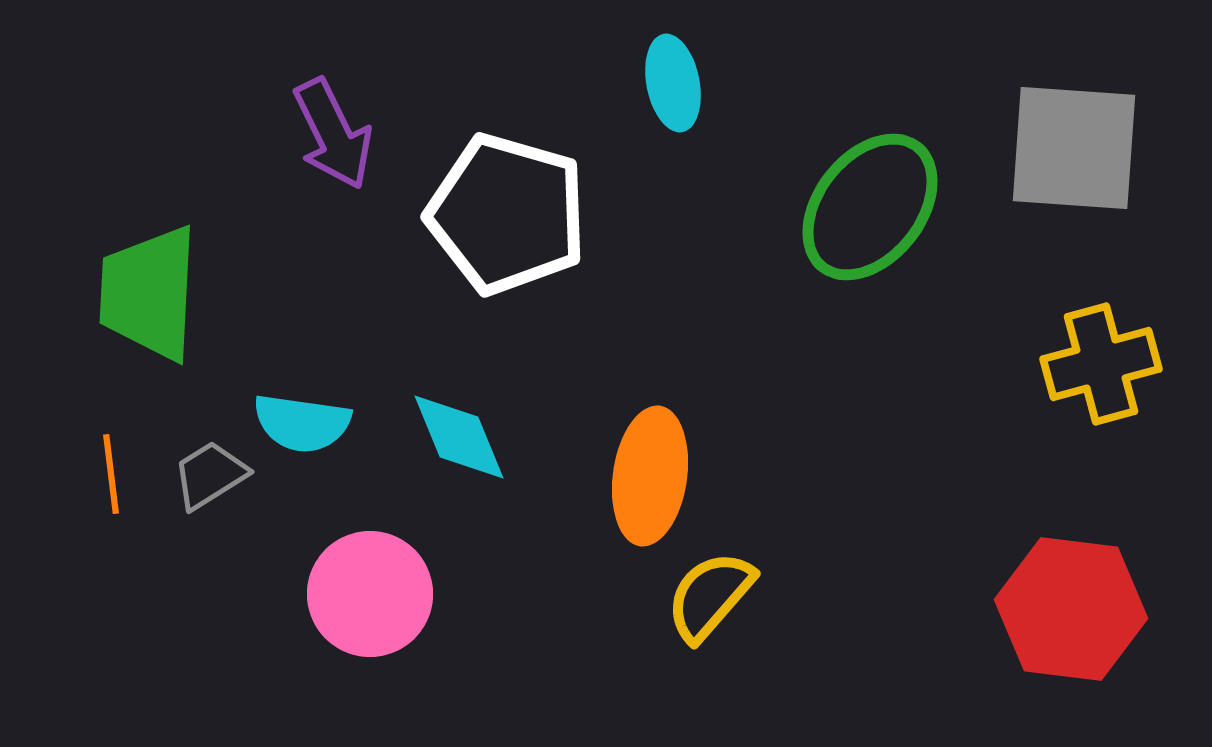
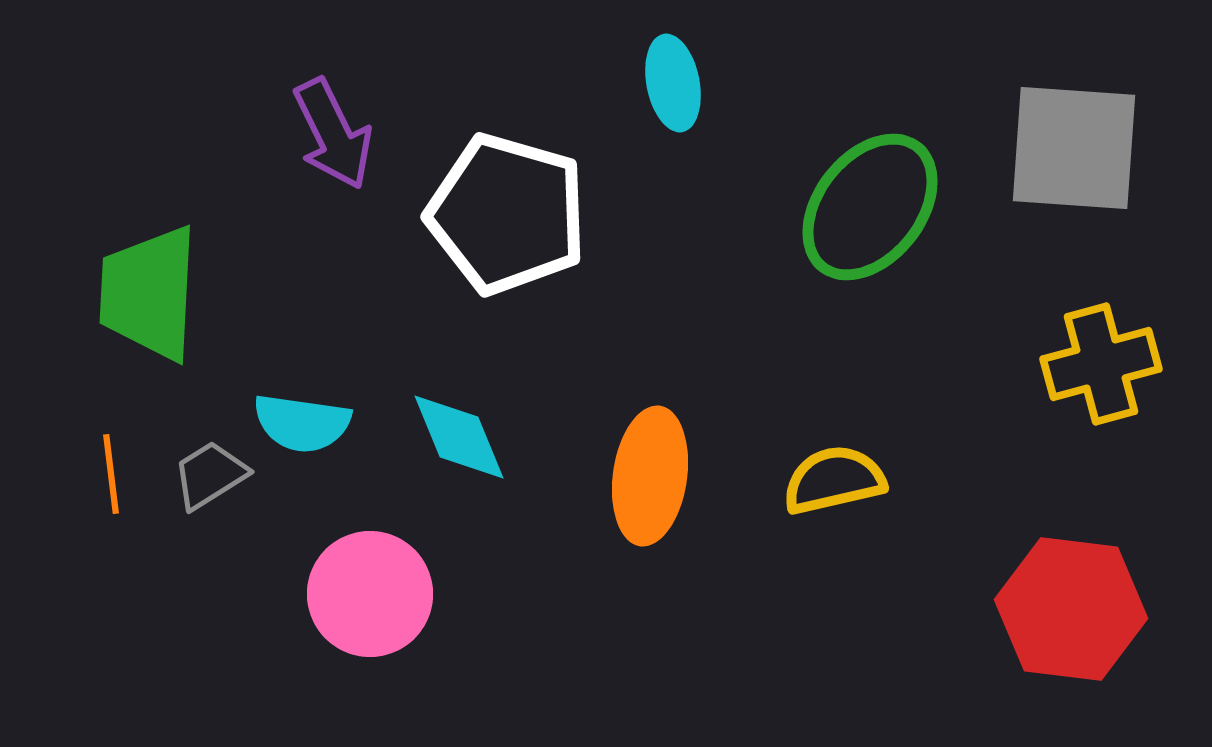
yellow semicircle: moved 124 px right, 116 px up; rotated 36 degrees clockwise
